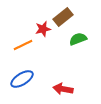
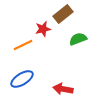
brown rectangle: moved 3 px up
